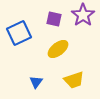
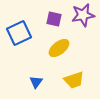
purple star: rotated 25 degrees clockwise
yellow ellipse: moved 1 px right, 1 px up
